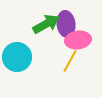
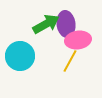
cyan circle: moved 3 px right, 1 px up
